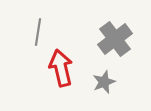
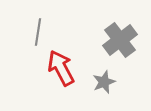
gray cross: moved 5 px right, 1 px down
red arrow: rotated 15 degrees counterclockwise
